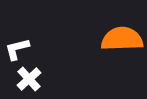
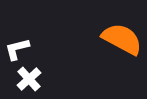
orange semicircle: rotated 30 degrees clockwise
